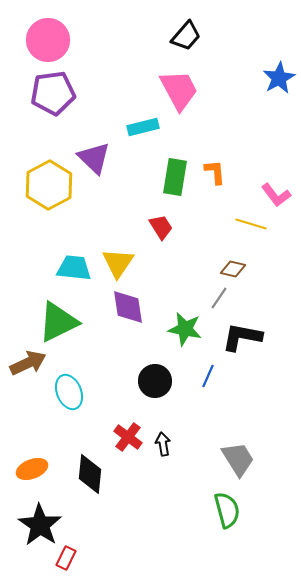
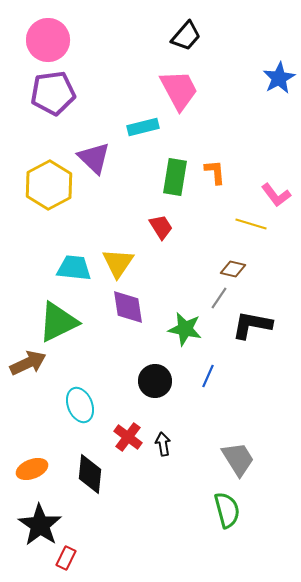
black L-shape: moved 10 px right, 12 px up
cyan ellipse: moved 11 px right, 13 px down
